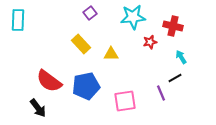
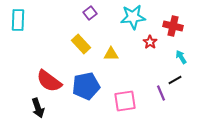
red star: rotated 24 degrees counterclockwise
black line: moved 2 px down
black arrow: rotated 18 degrees clockwise
